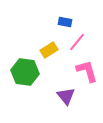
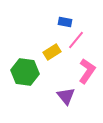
pink line: moved 1 px left, 2 px up
yellow rectangle: moved 3 px right, 2 px down
pink L-shape: rotated 50 degrees clockwise
